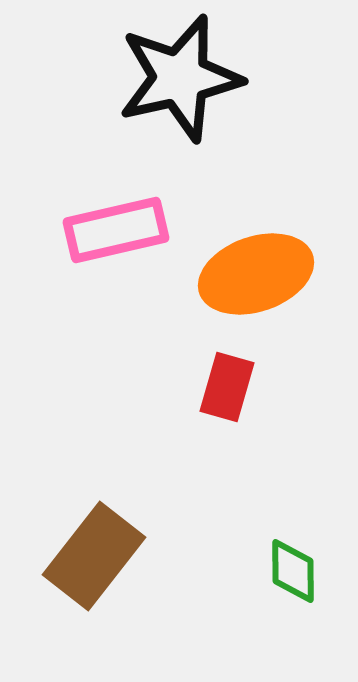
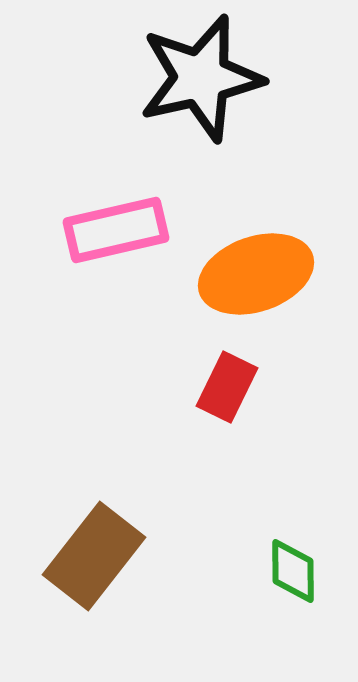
black star: moved 21 px right
red rectangle: rotated 10 degrees clockwise
